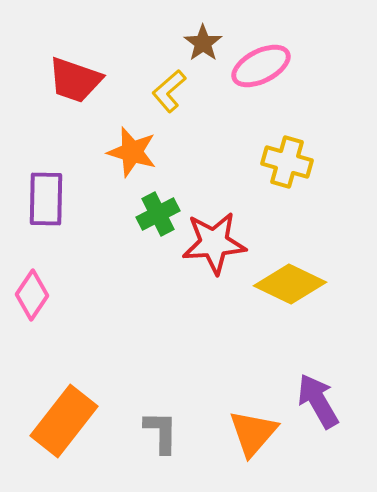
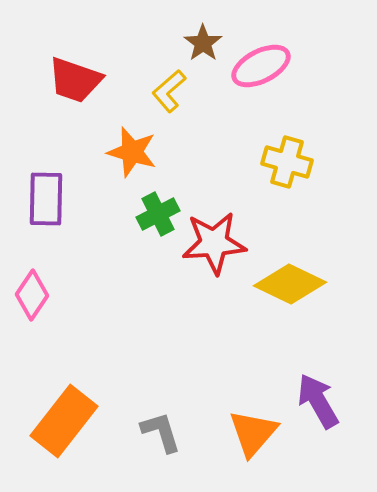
gray L-shape: rotated 18 degrees counterclockwise
